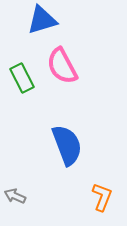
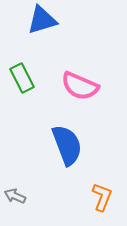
pink semicircle: moved 18 px right, 20 px down; rotated 39 degrees counterclockwise
